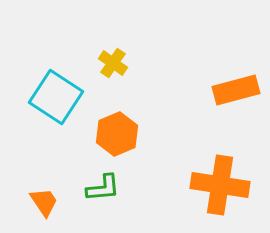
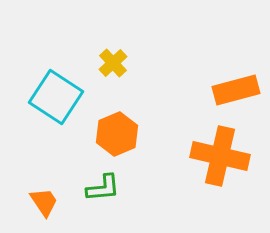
yellow cross: rotated 12 degrees clockwise
orange cross: moved 29 px up; rotated 4 degrees clockwise
